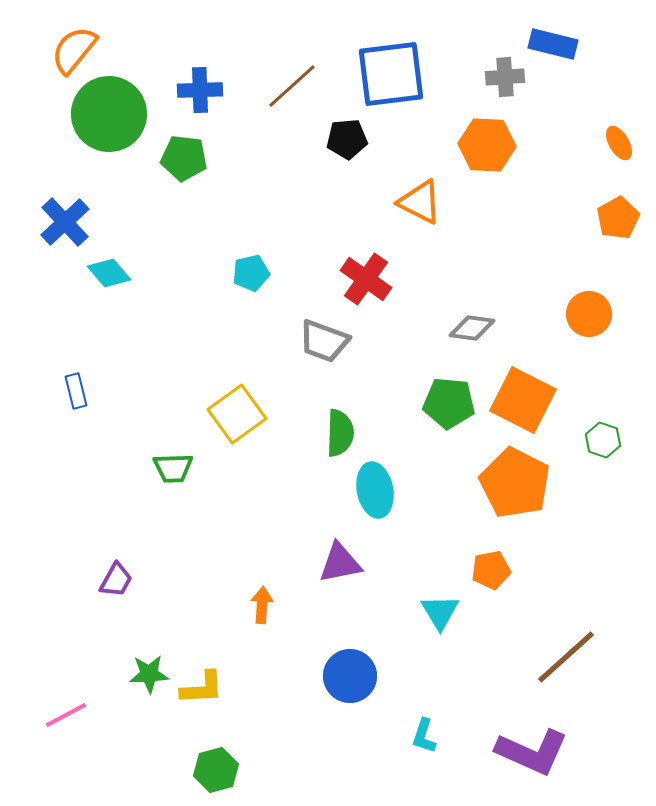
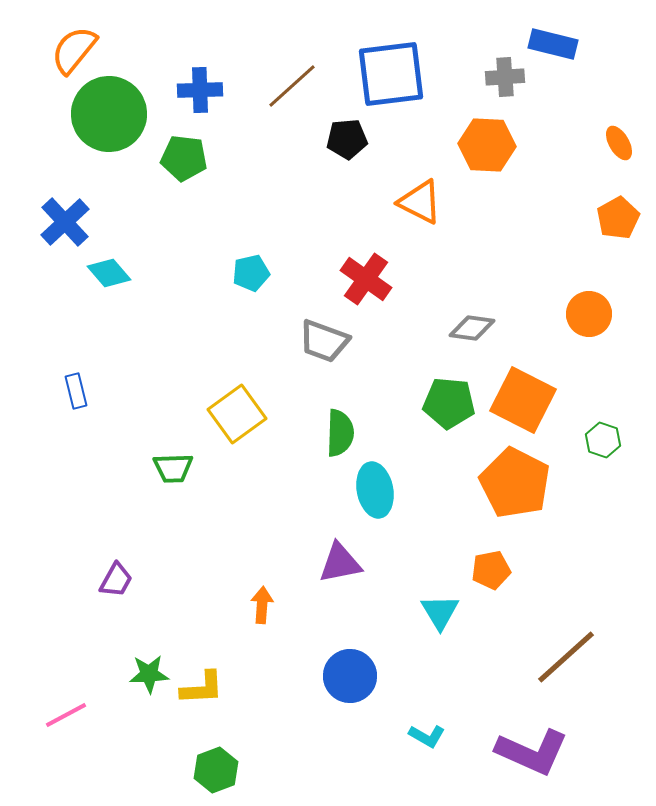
cyan L-shape at (424, 736): moved 3 px right; rotated 78 degrees counterclockwise
green hexagon at (216, 770): rotated 6 degrees counterclockwise
